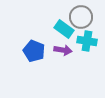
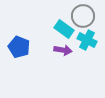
gray circle: moved 2 px right, 1 px up
cyan cross: moved 1 px up; rotated 18 degrees clockwise
blue pentagon: moved 15 px left, 4 px up
